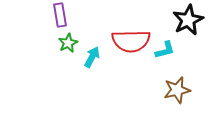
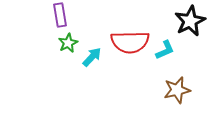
black star: moved 2 px right, 1 px down
red semicircle: moved 1 px left, 1 px down
cyan L-shape: rotated 10 degrees counterclockwise
cyan arrow: rotated 15 degrees clockwise
